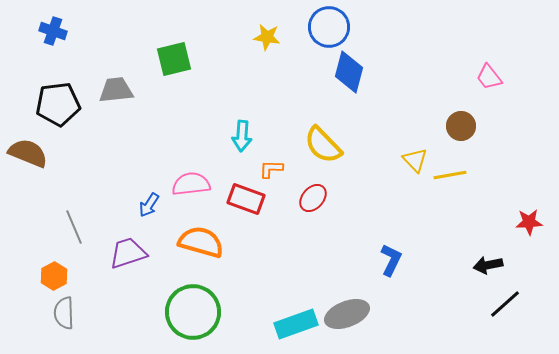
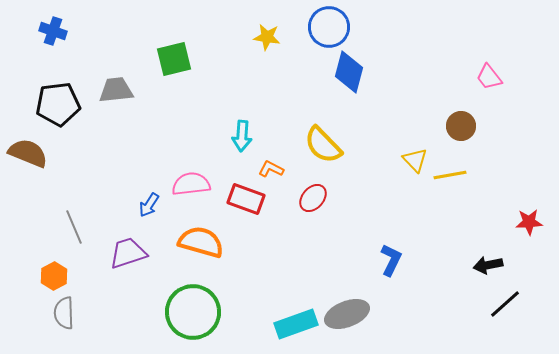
orange L-shape: rotated 25 degrees clockwise
